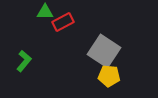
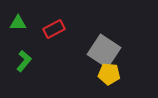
green triangle: moved 27 px left, 11 px down
red rectangle: moved 9 px left, 7 px down
yellow pentagon: moved 2 px up
